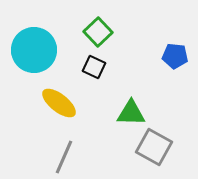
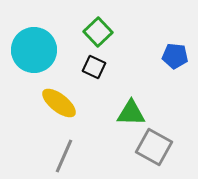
gray line: moved 1 px up
